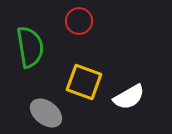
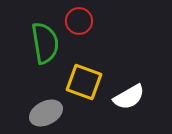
green semicircle: moved 15 px right, 4 px up
gray ellipse: rotated 64 degrees counterclockwise
